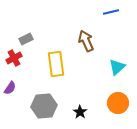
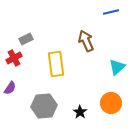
orange circle: moved 7 px left
